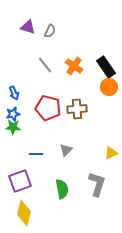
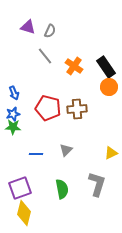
gray line: moved 9 px up
purple square: moved 7 px down
